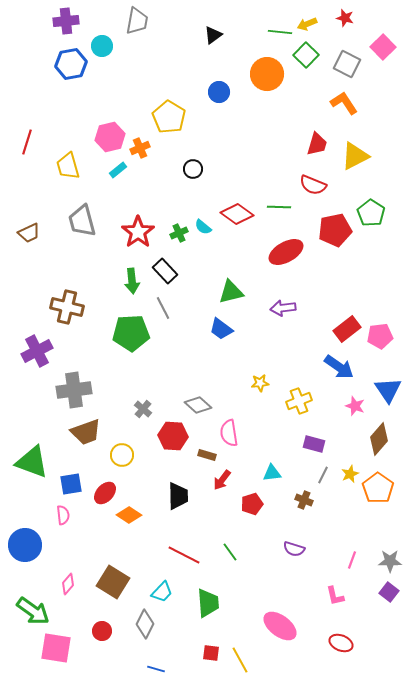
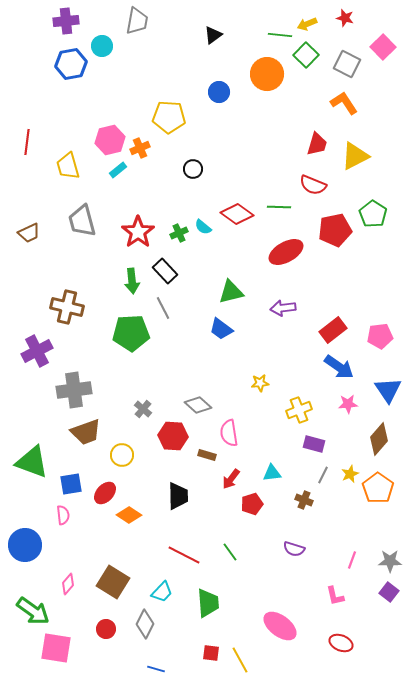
green line at (280, 32): moved 3 px down
yellow pentagon at (169, 117): rotated 28 degrees counterclockwise
pink hexagon at (110, 137): moved 3 px down
red line at (27, 142): rotated 10 degrees counterclockwise
green pentagon at (371, 213): moved 2 px right, 1 px down
red rectangle at (347, 329): moved 14 px left, 1 px down
yellow cross at (299, 401): moved 9 px down
pink star at (355, 406): moved 7 px left, 2 px up; rotated 24 degrees counterclockwise
red arrow at (222, 480): moved 9 px right, 1 px up
red circle at (102, 631): moved 4 px right, 2 px up
